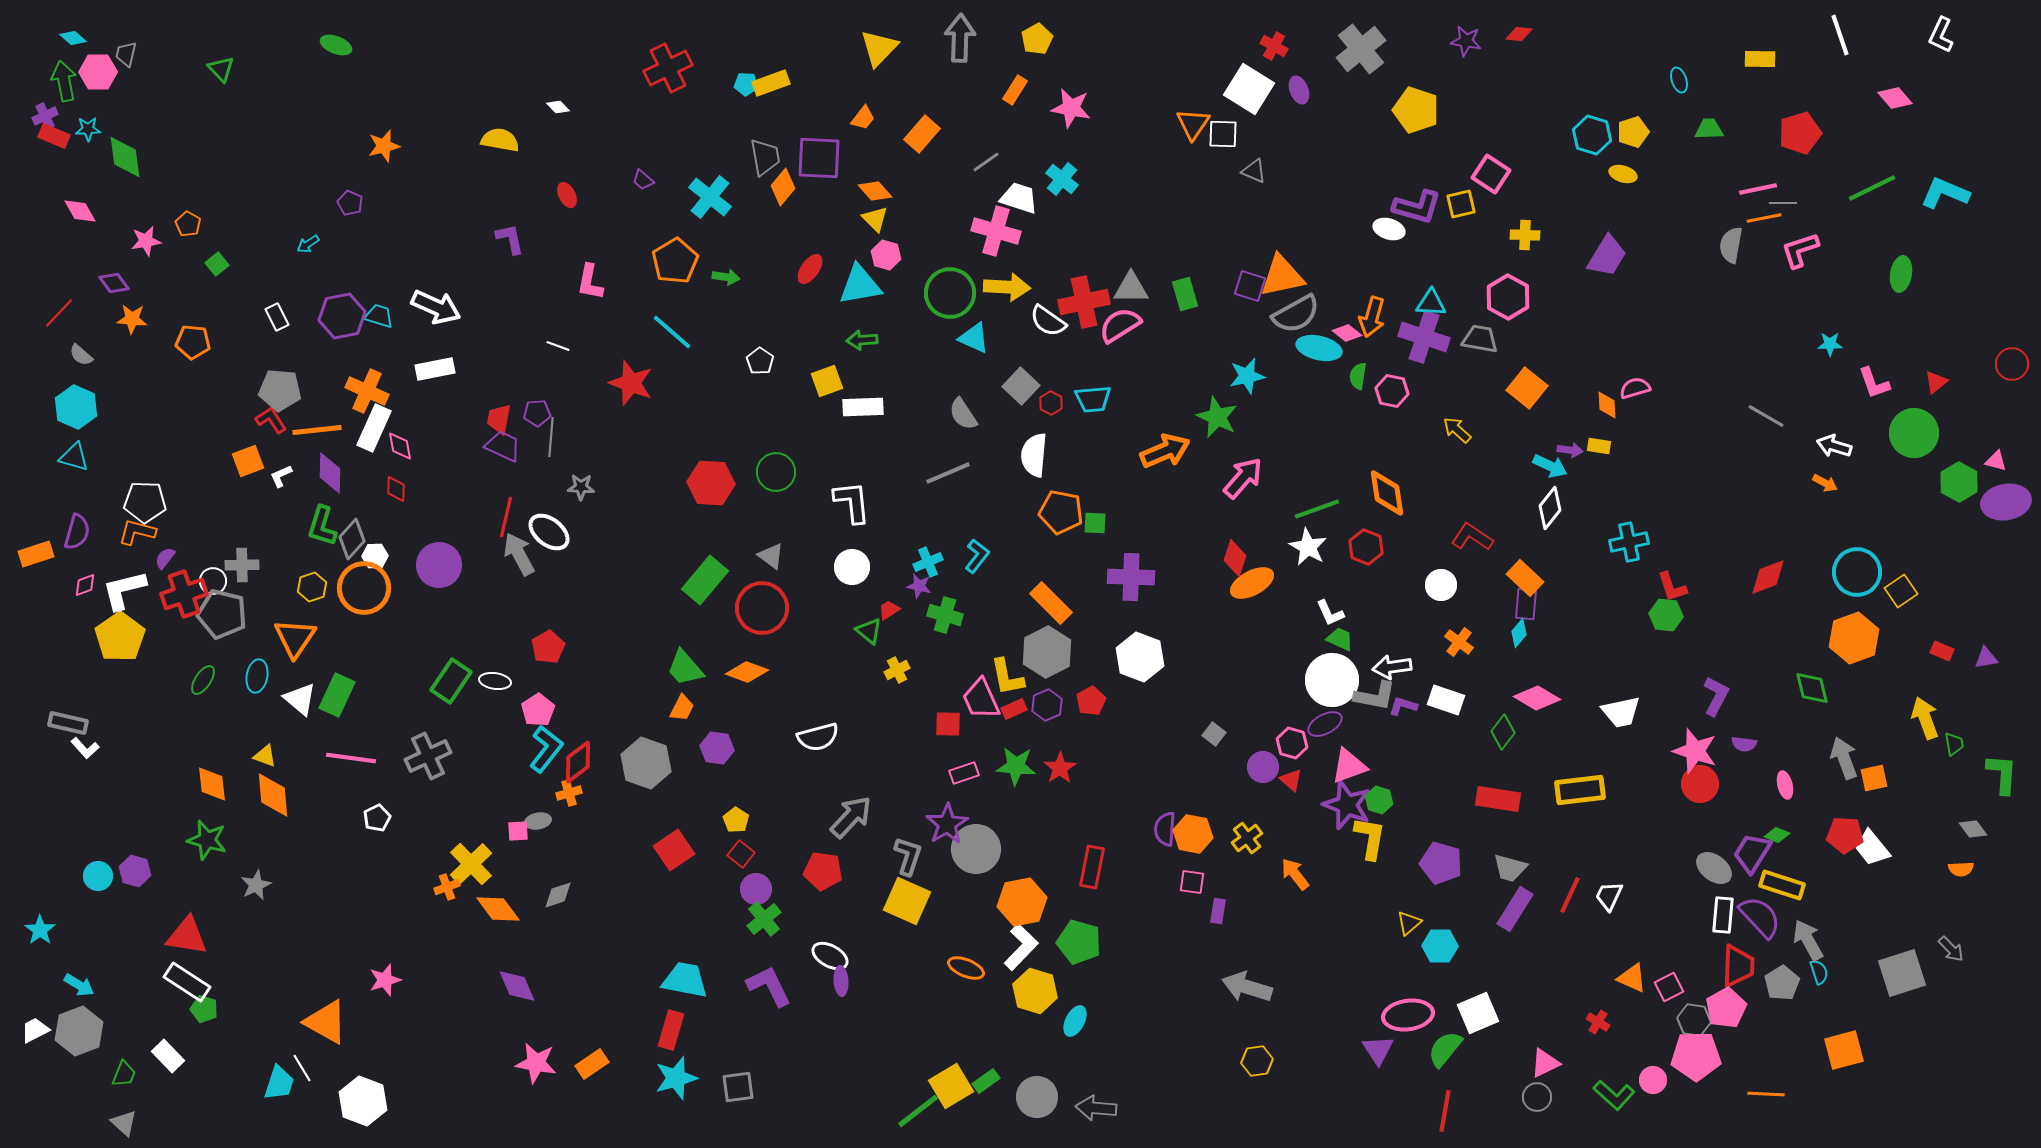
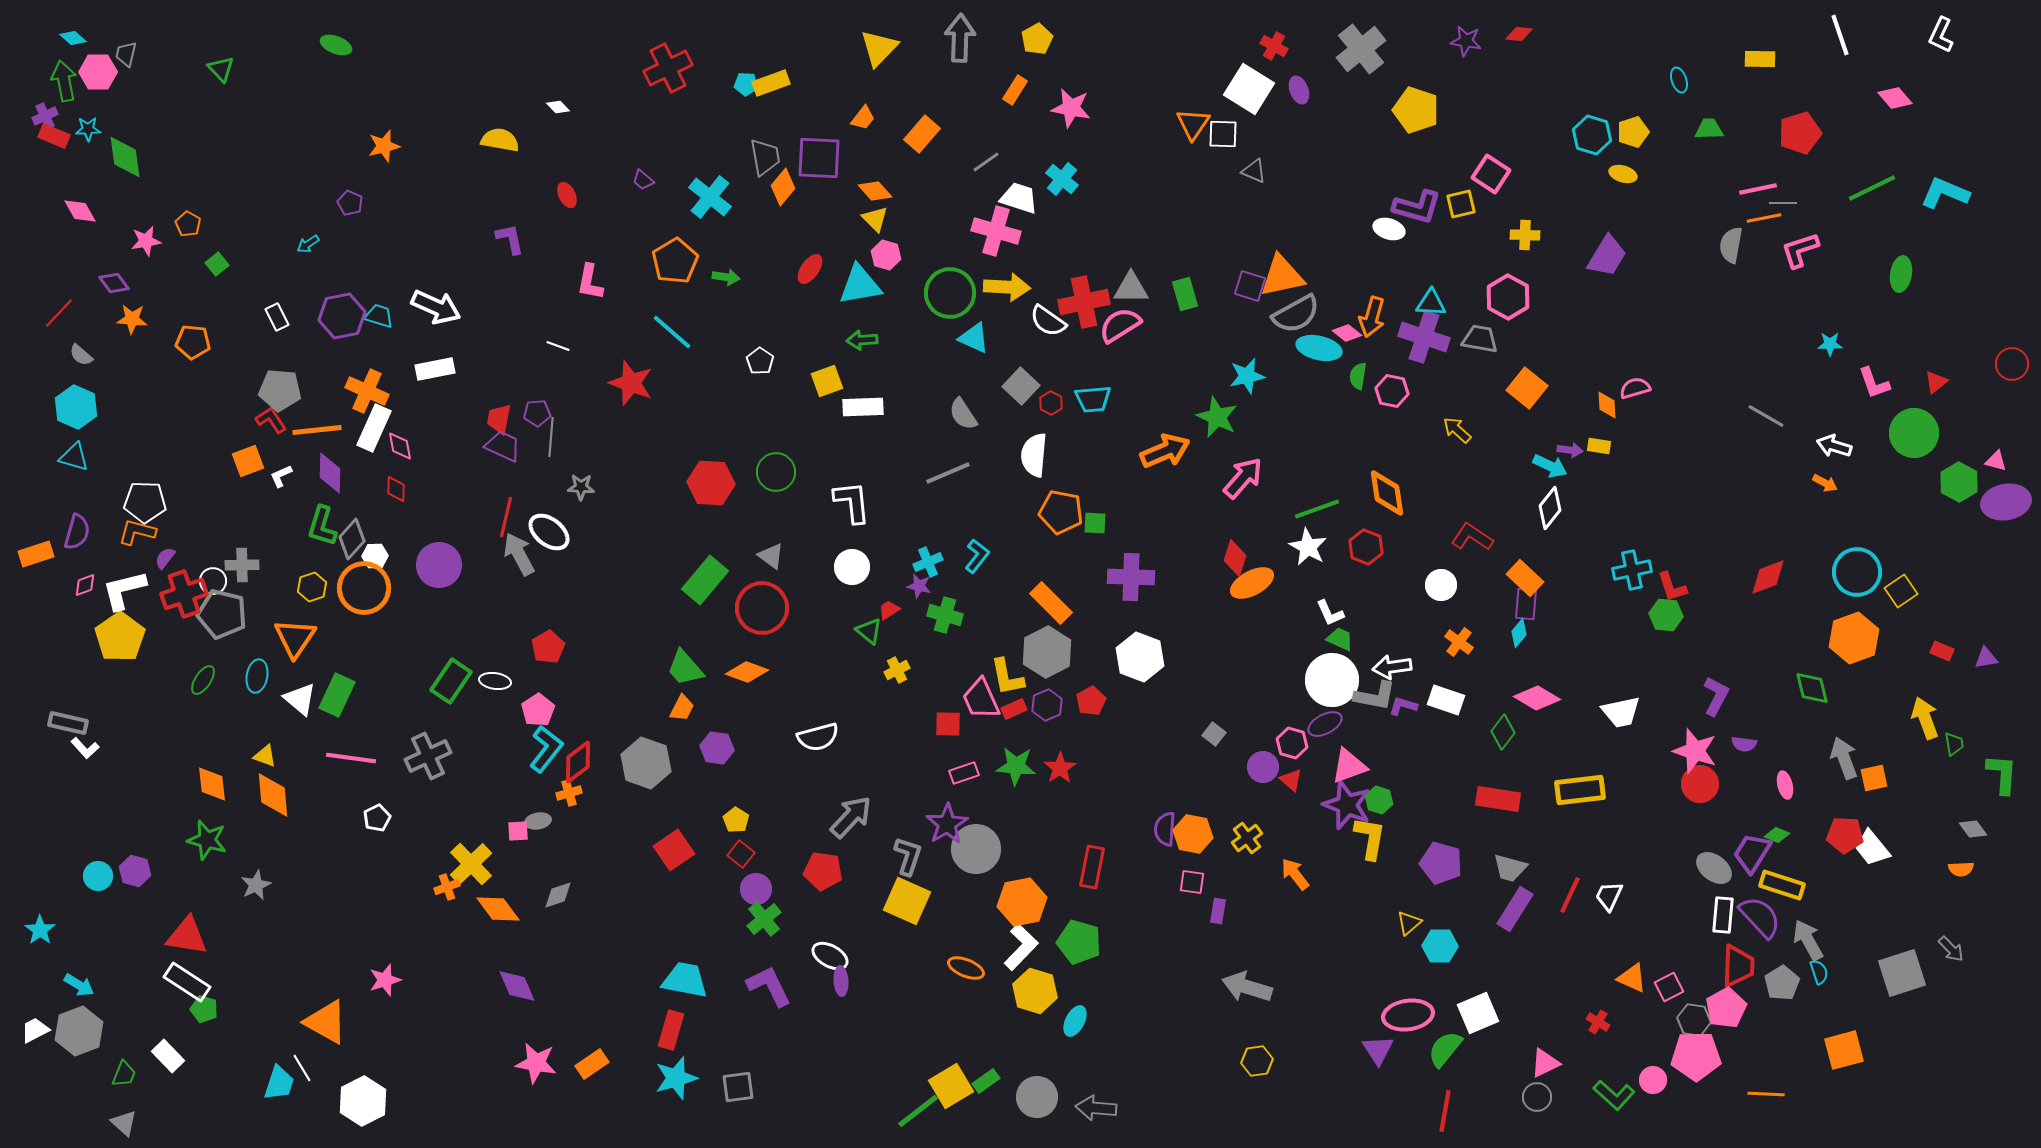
cyan cross at (1629, 542): moved 3 px right, 28 px down
white hexagon at (363, 1101): rotated 12 degrees clockwise
